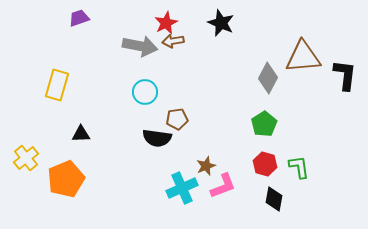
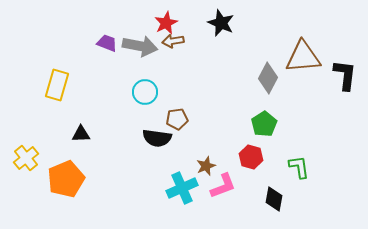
purple trapezoid: moved 28 px right, 25 px down; rotated 40 degrees clockwise
red hexagon: moved 14 px left, 7 px up
